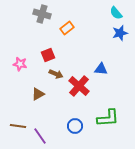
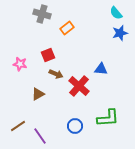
brown line: rotated 42 degrees counterclockwise
